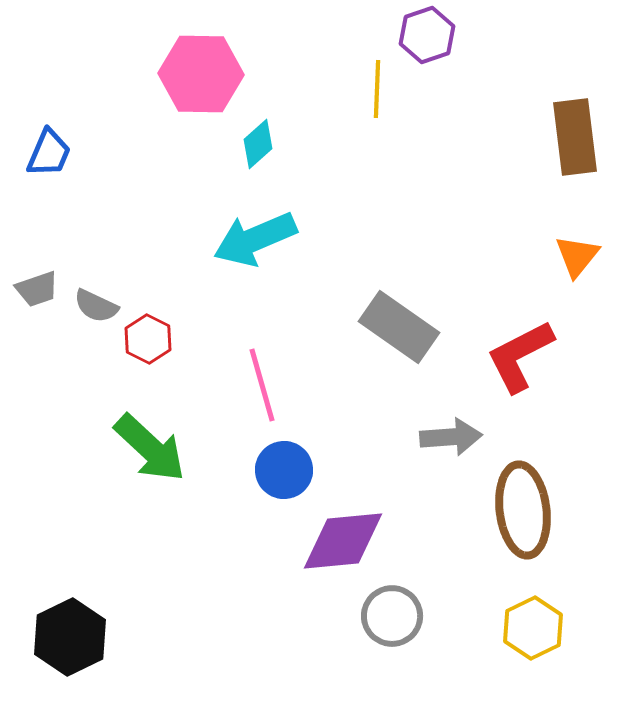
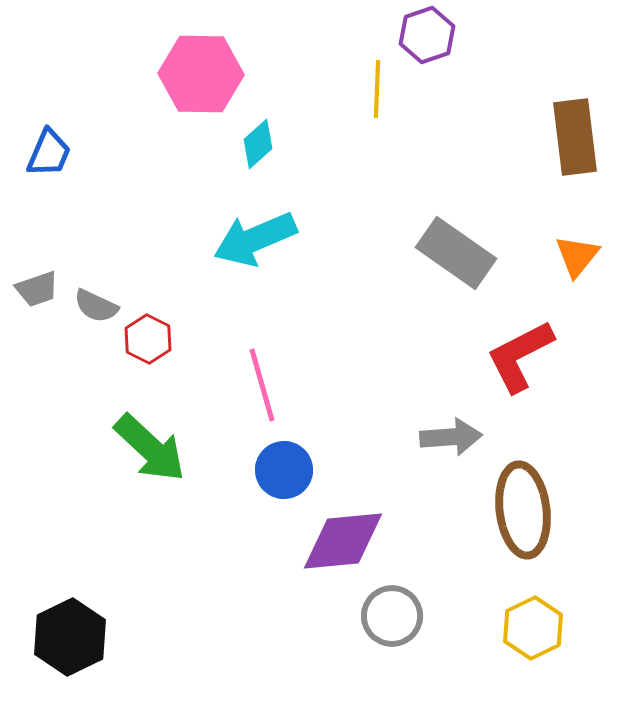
gray rectangle: moved 57 px right, 74 px up
